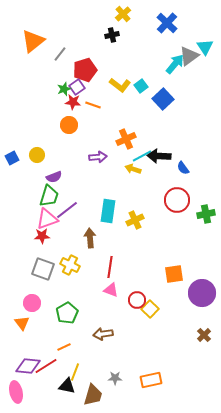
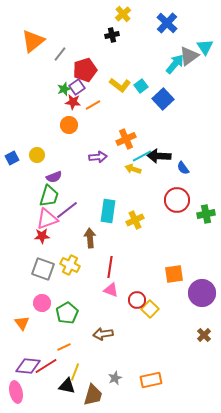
orange line at (93, 105): rotated 49 degrees counterclockwise
pink circle at (32, 303): moved 10 px right
gray star at (115, 378): rotated 24 degrees counterclockwise
